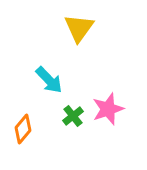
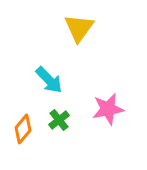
pink star: rotated 8 degrees clockwise
green cross: moved 14 px left, 4 px down
